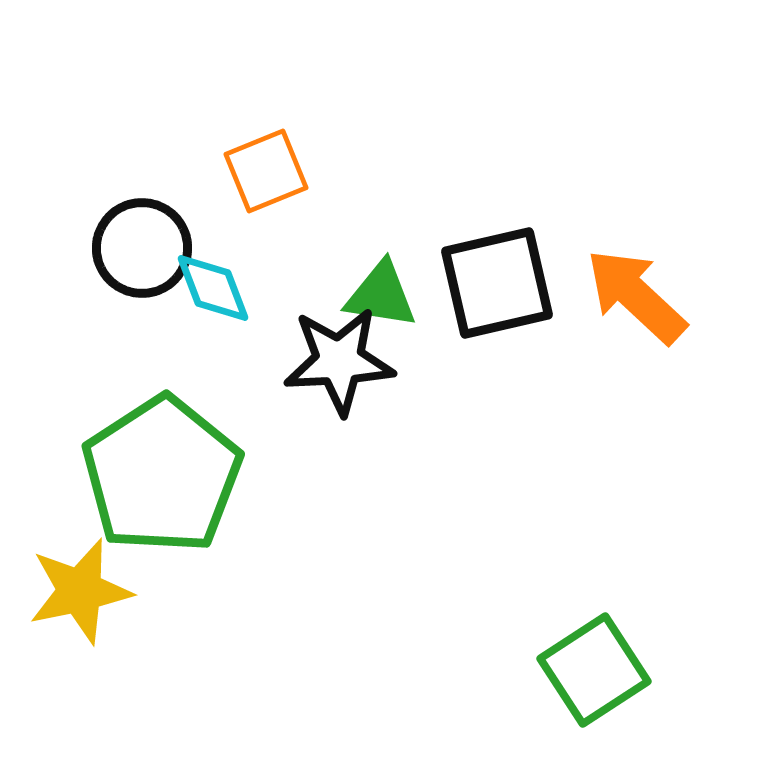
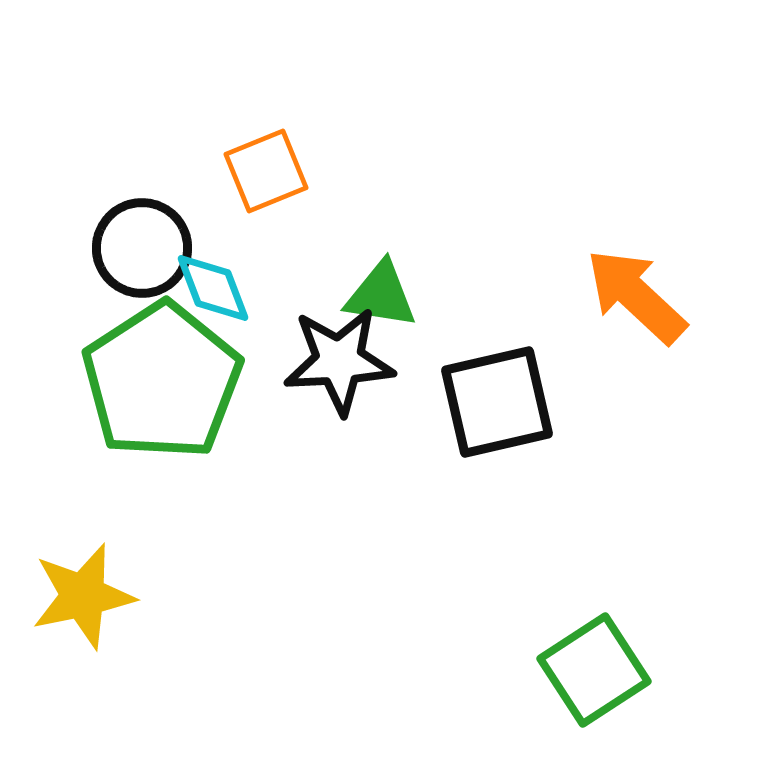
black square: moved 119 px down
green pentagon: moved 94 px up
yellow star: moved 3 px right, 5 px down
